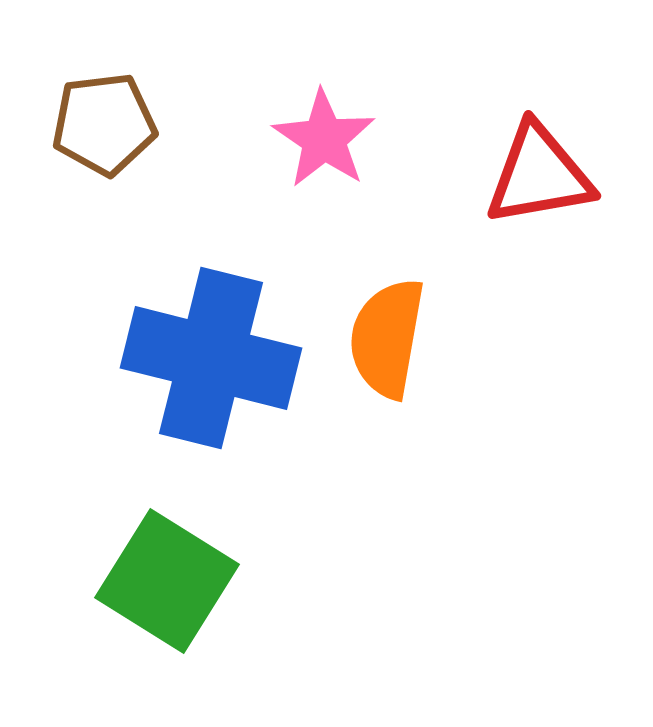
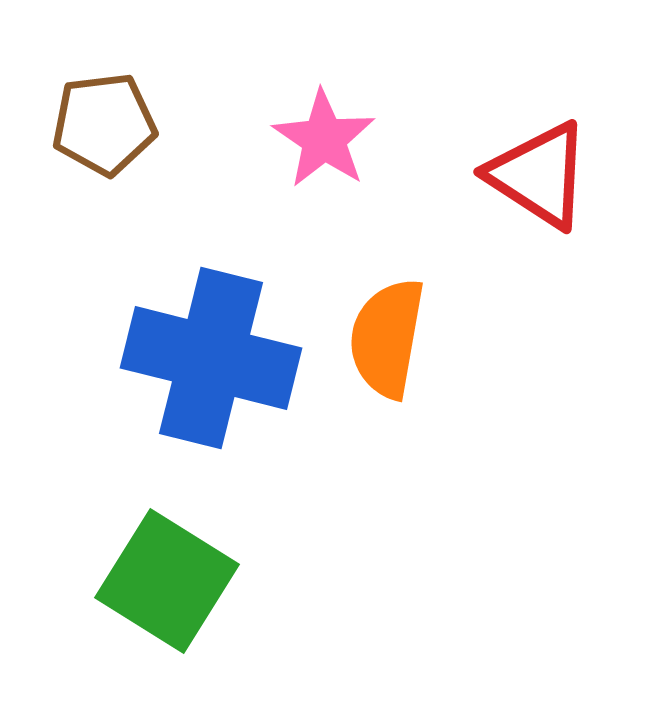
red triangle: rotated 43 degrees clockwise
